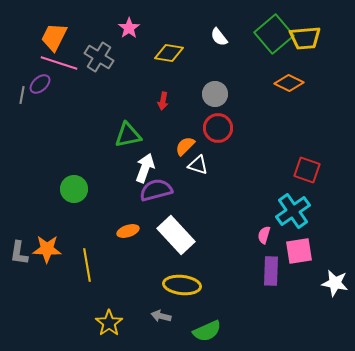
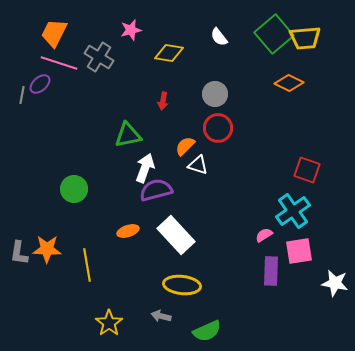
pink star: moved 2 px right, 2 px down; rotated 20 degrees clockwise
orange trapezoid: moved 4 px up
pink semicircle: rotated 42 degrees clockwise
